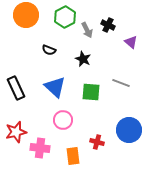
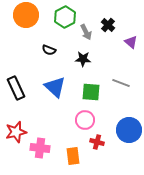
black cross: rotated 16 degrees clockwise
gray arrow: moved 1 px left, 2 px down
black star: rotated 21 degrees counterclockwise
pink circle: moved 22 px right
